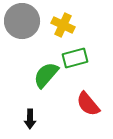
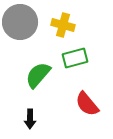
gray circle: moved 2 px left, 1 px down
yellow cross: rotated 10 degrees counterclockwise
green semicircle: moved 8 px left
red semicircle: moved 1 px left
